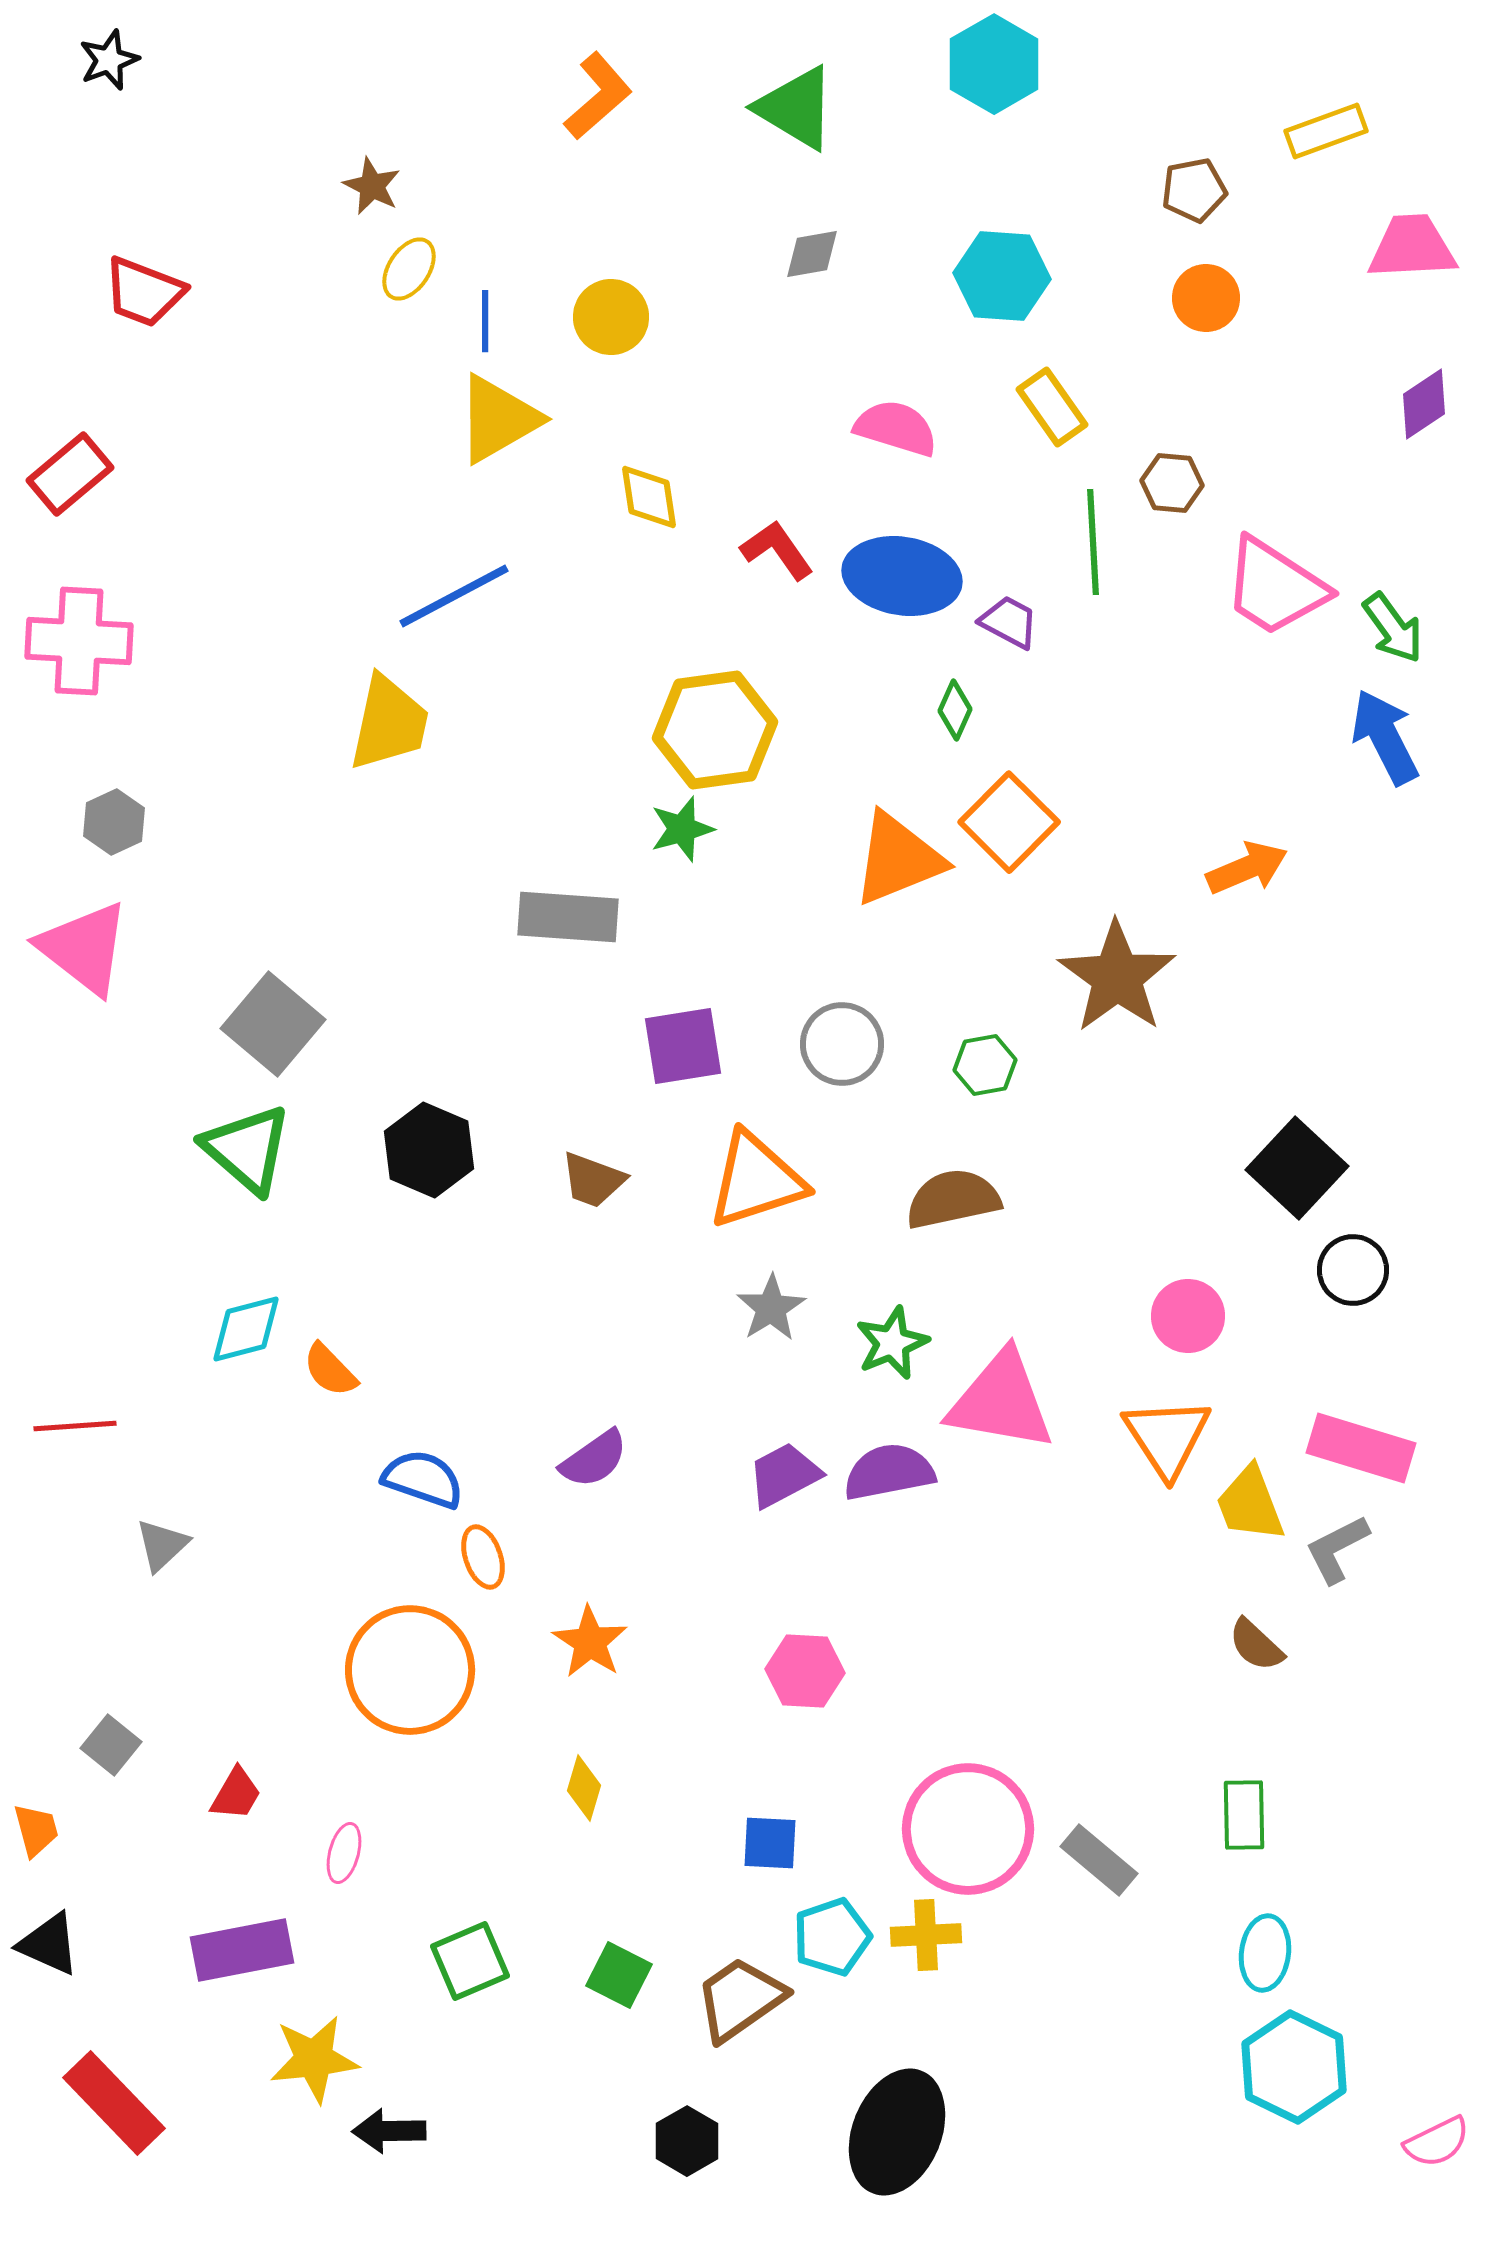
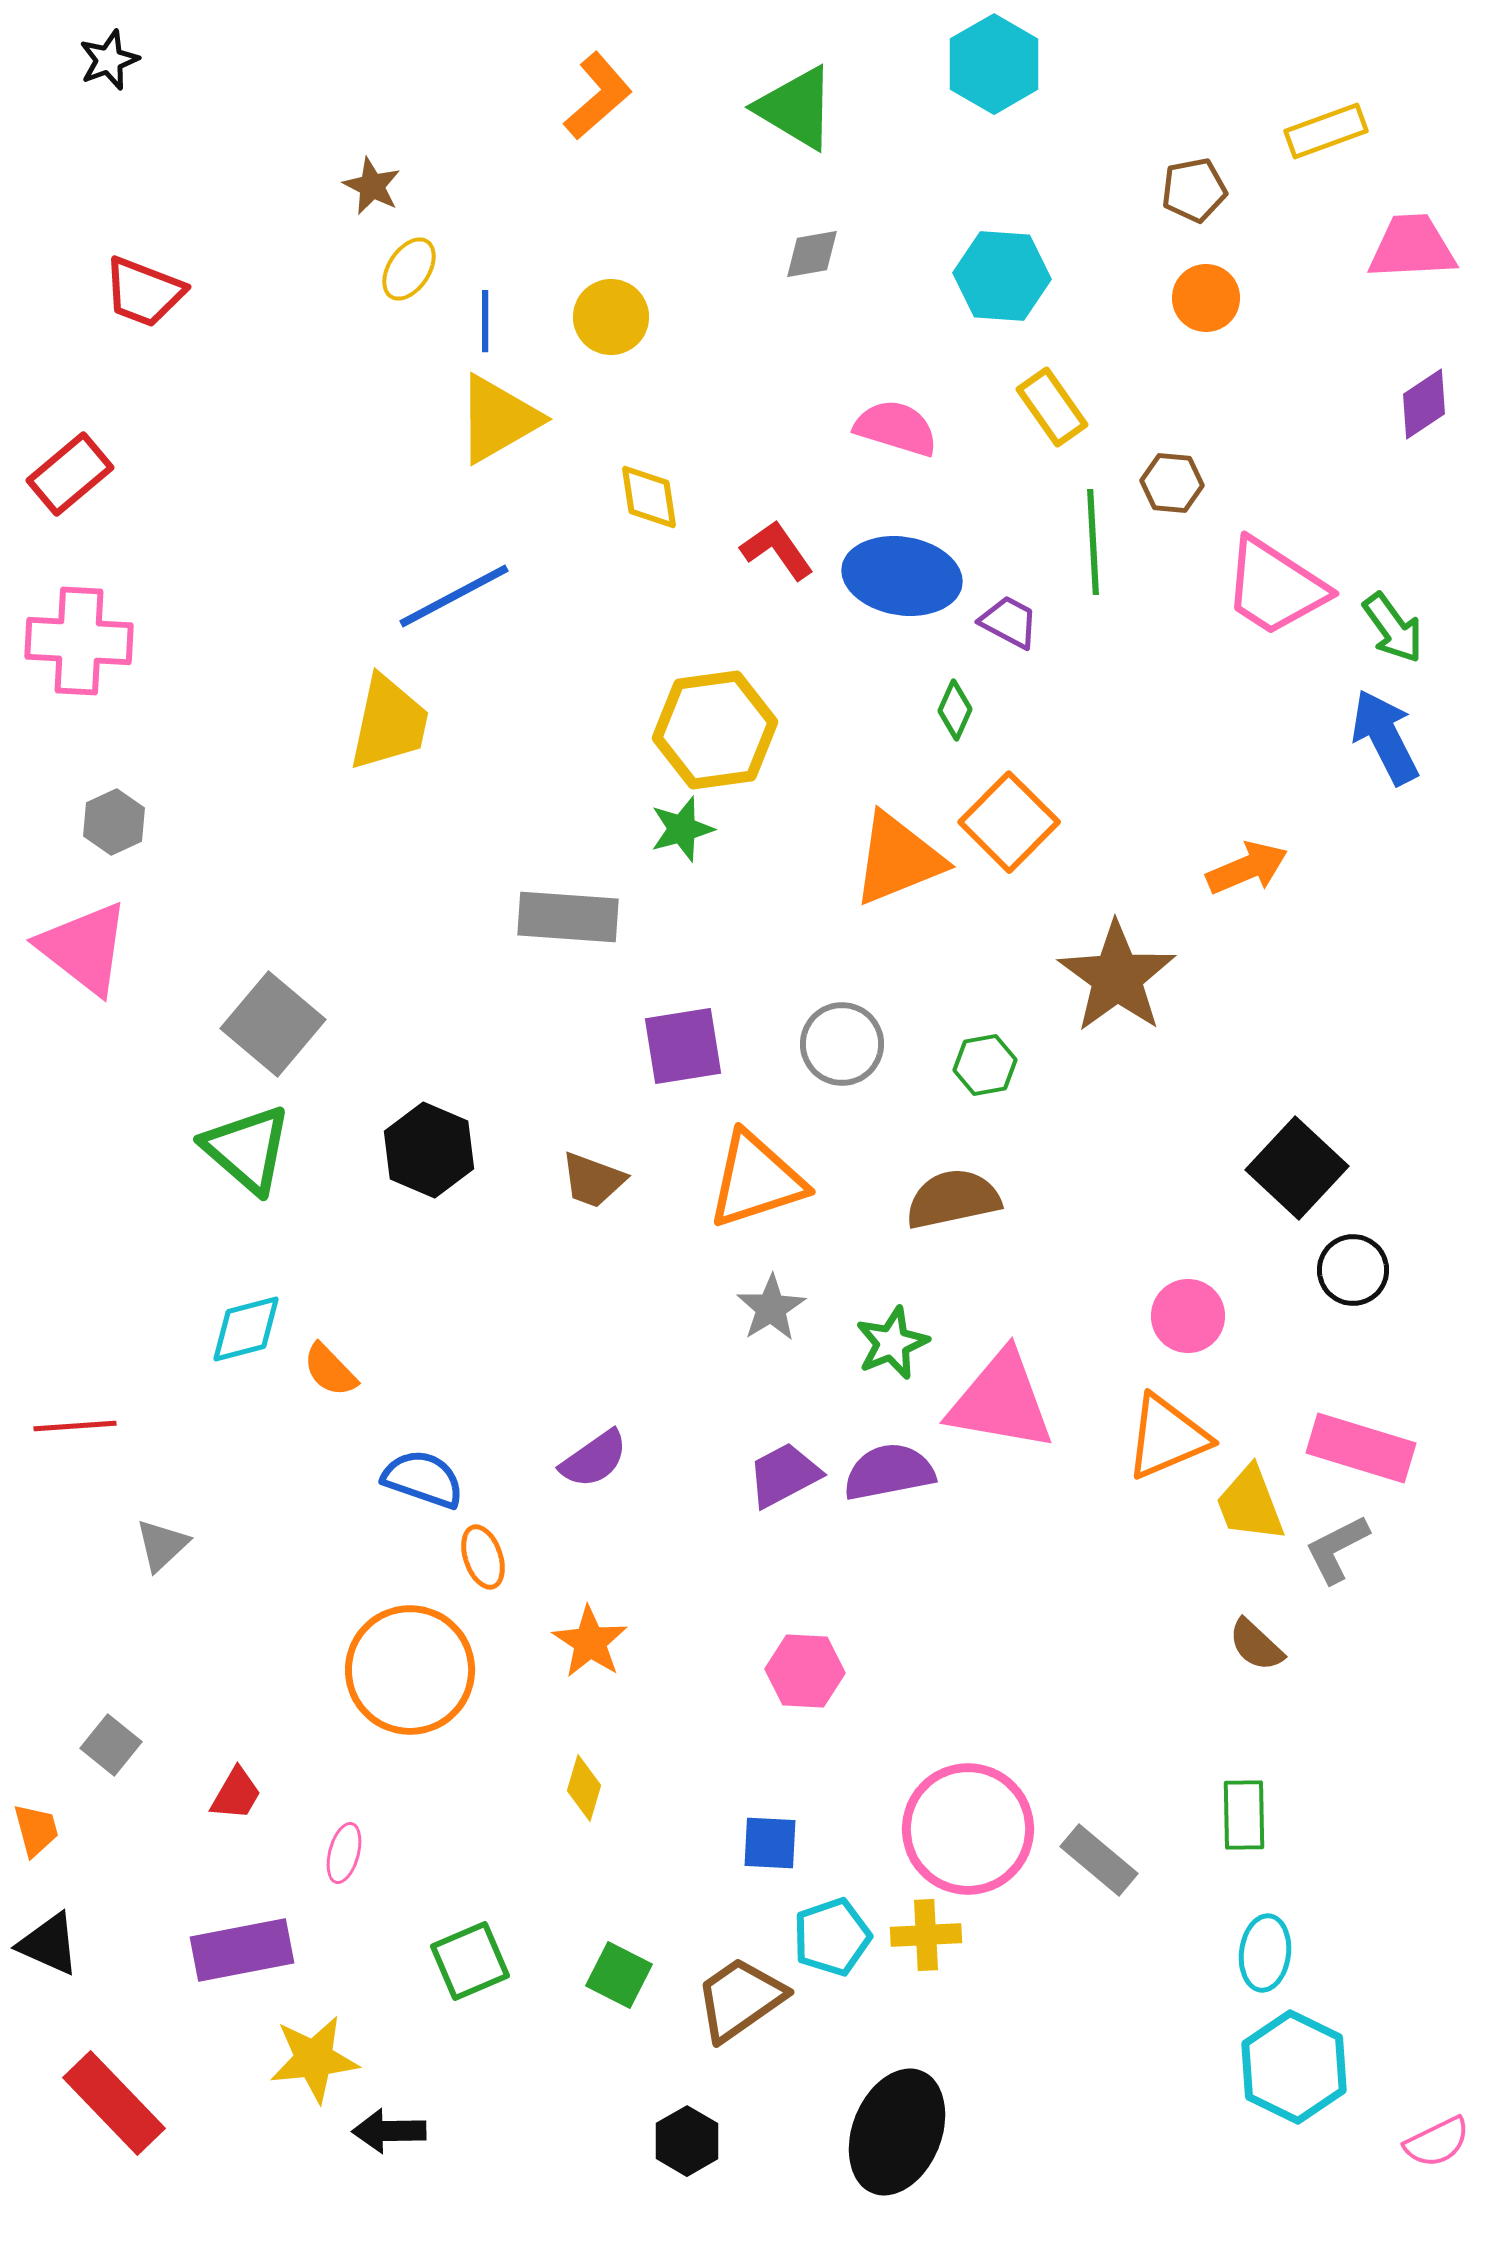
orange triangle at (1167, 1437): rotated 40 degrees clockwise
